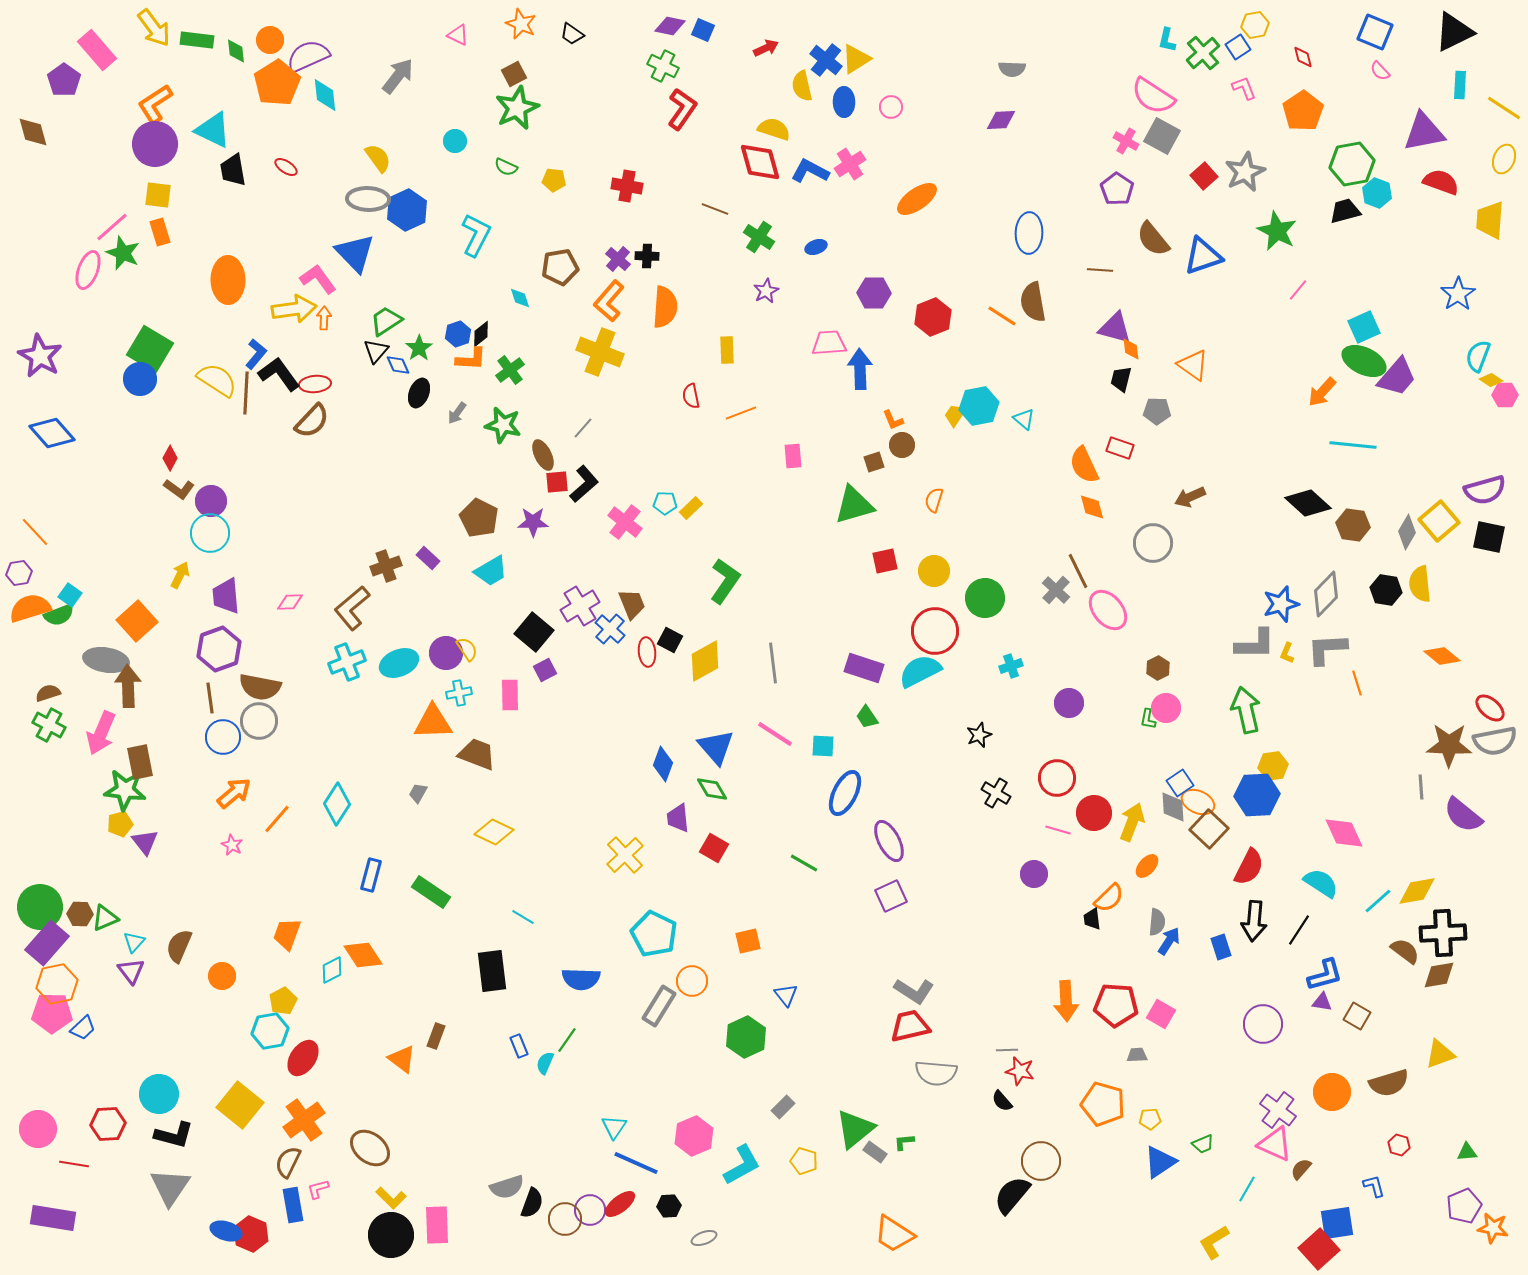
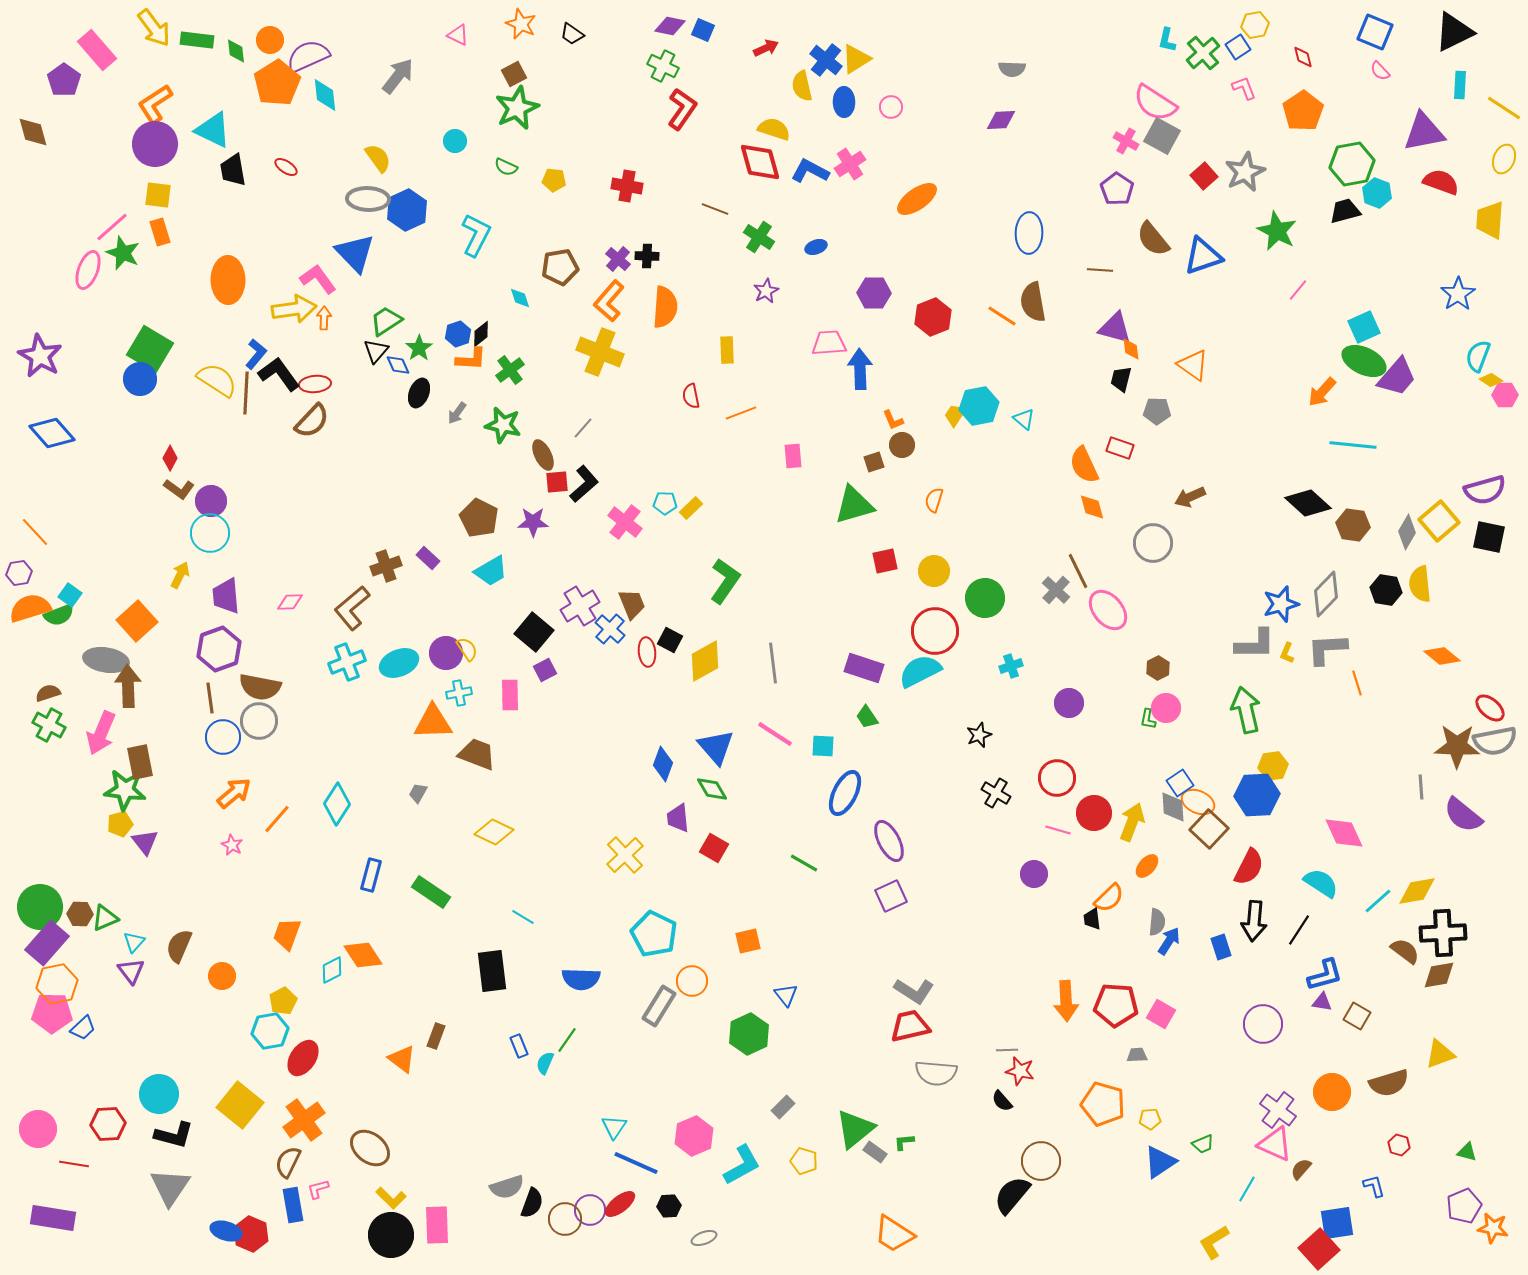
pink semicircle at (1153, 96): moved 2 px right, 7 px down
brown star at (1449, 745): moved 8 px right, 1 px down
green hexagon at (746, 1037): moved 3 px right, 3 px up
green triangle at (1467, 1152): rotated 20 degrees clockwise
